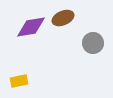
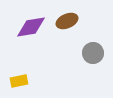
brown ellipse: moved 4 px right, 3 px down
gray circle: moved 10 px down
